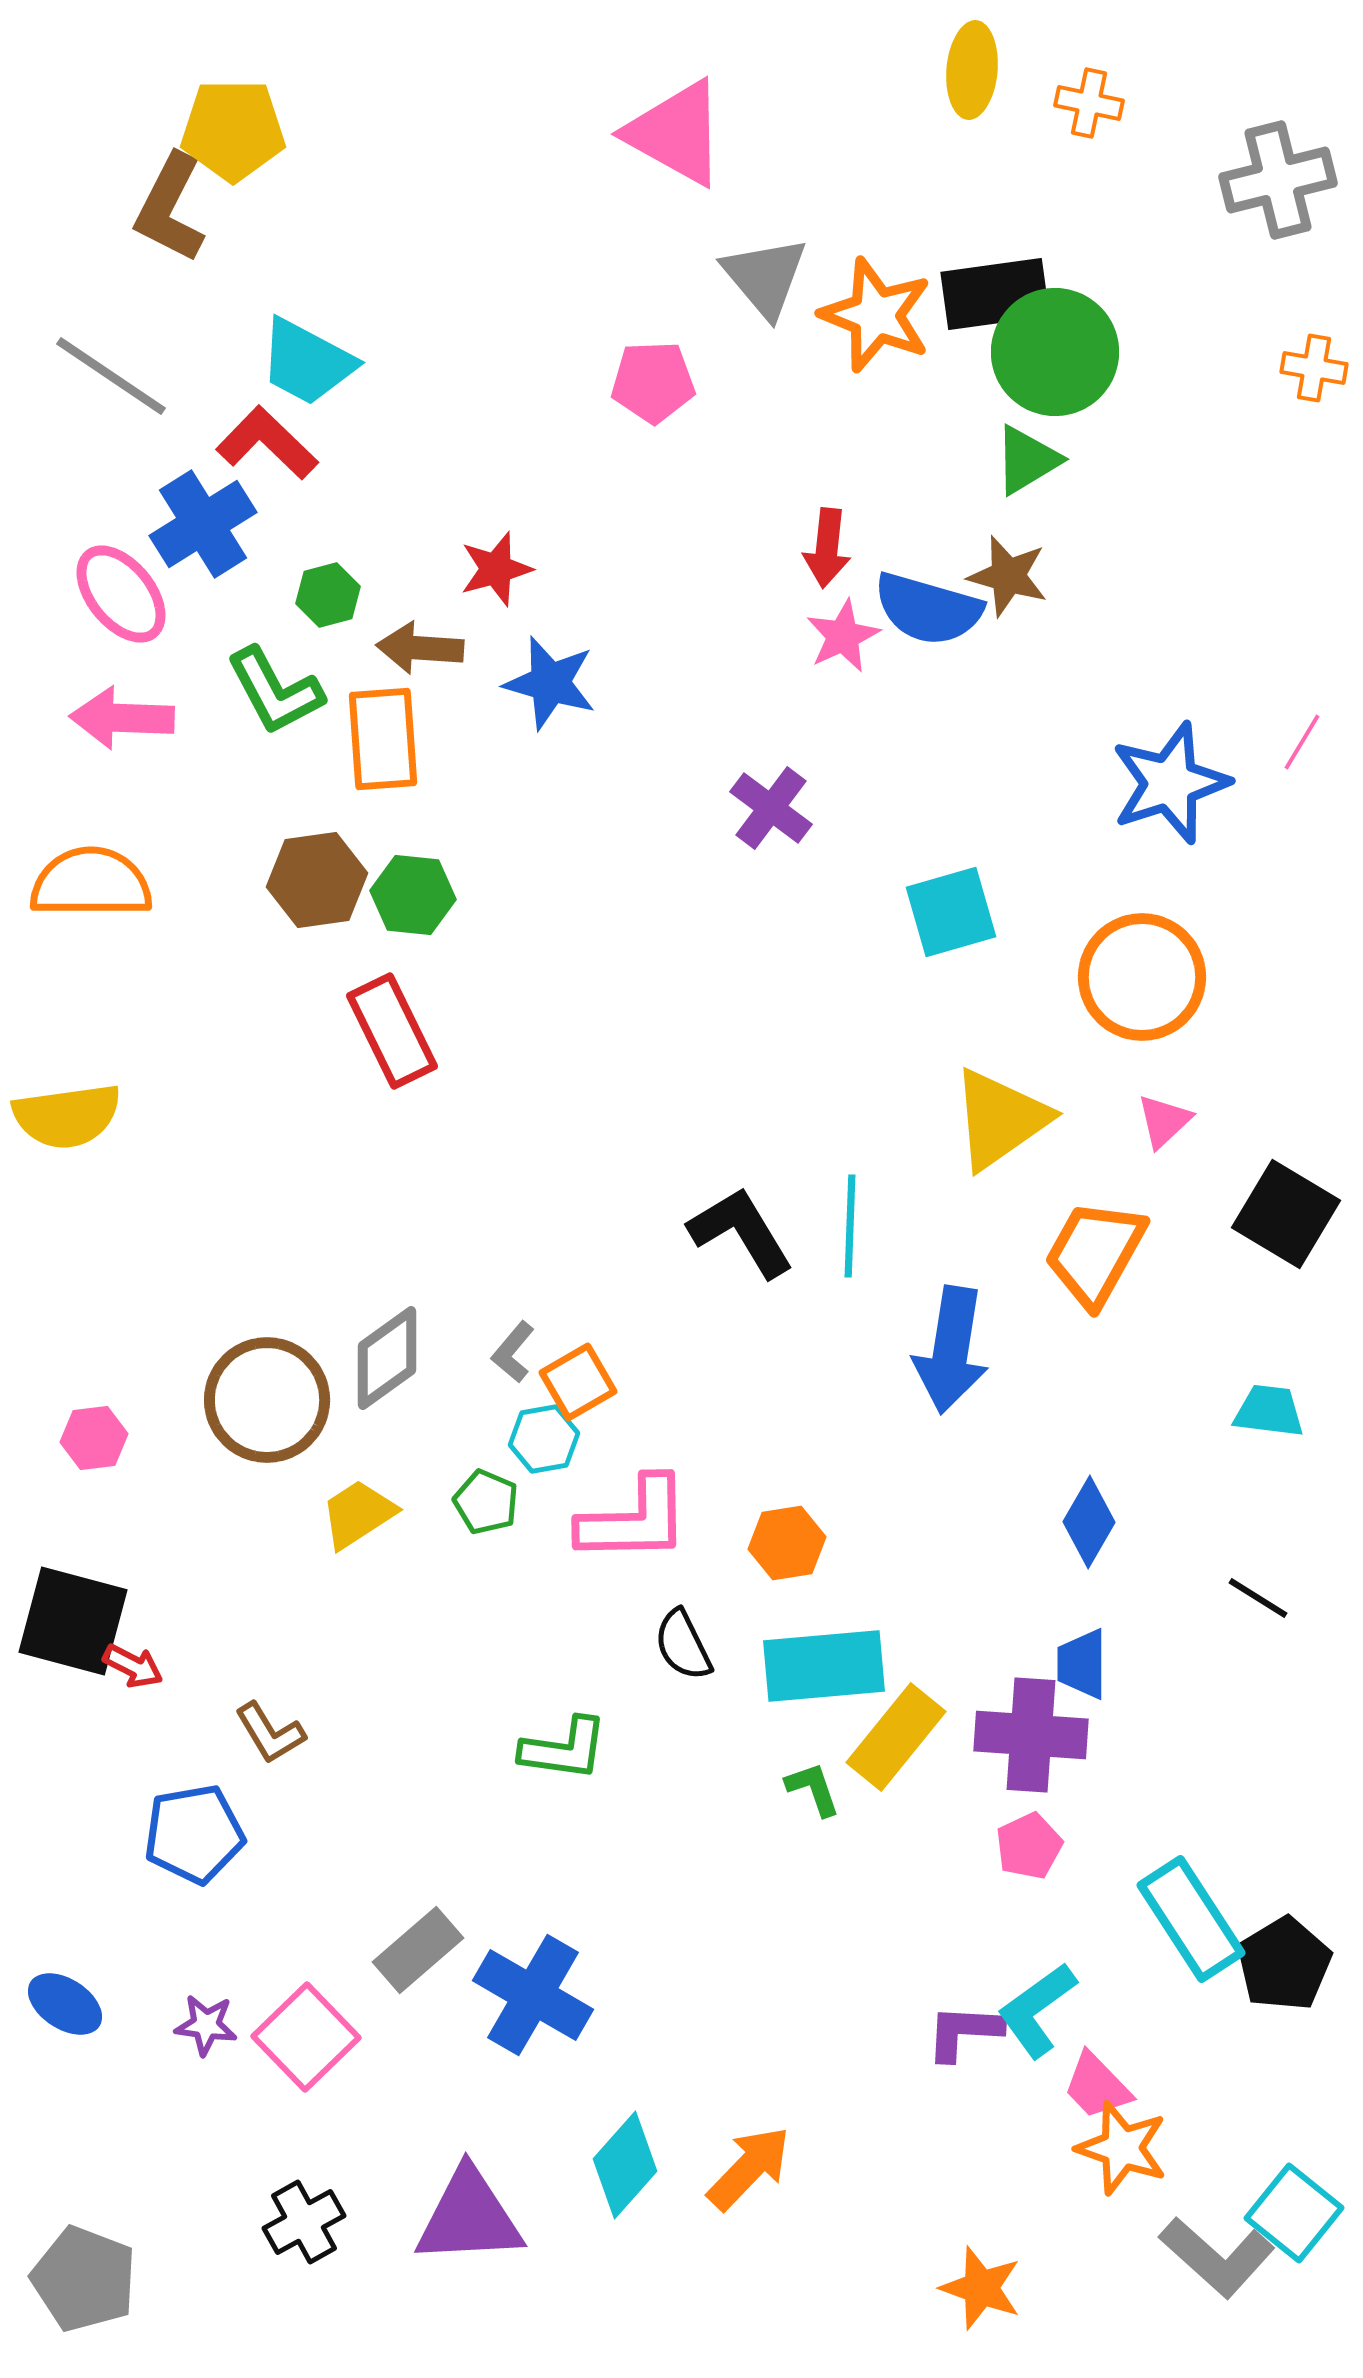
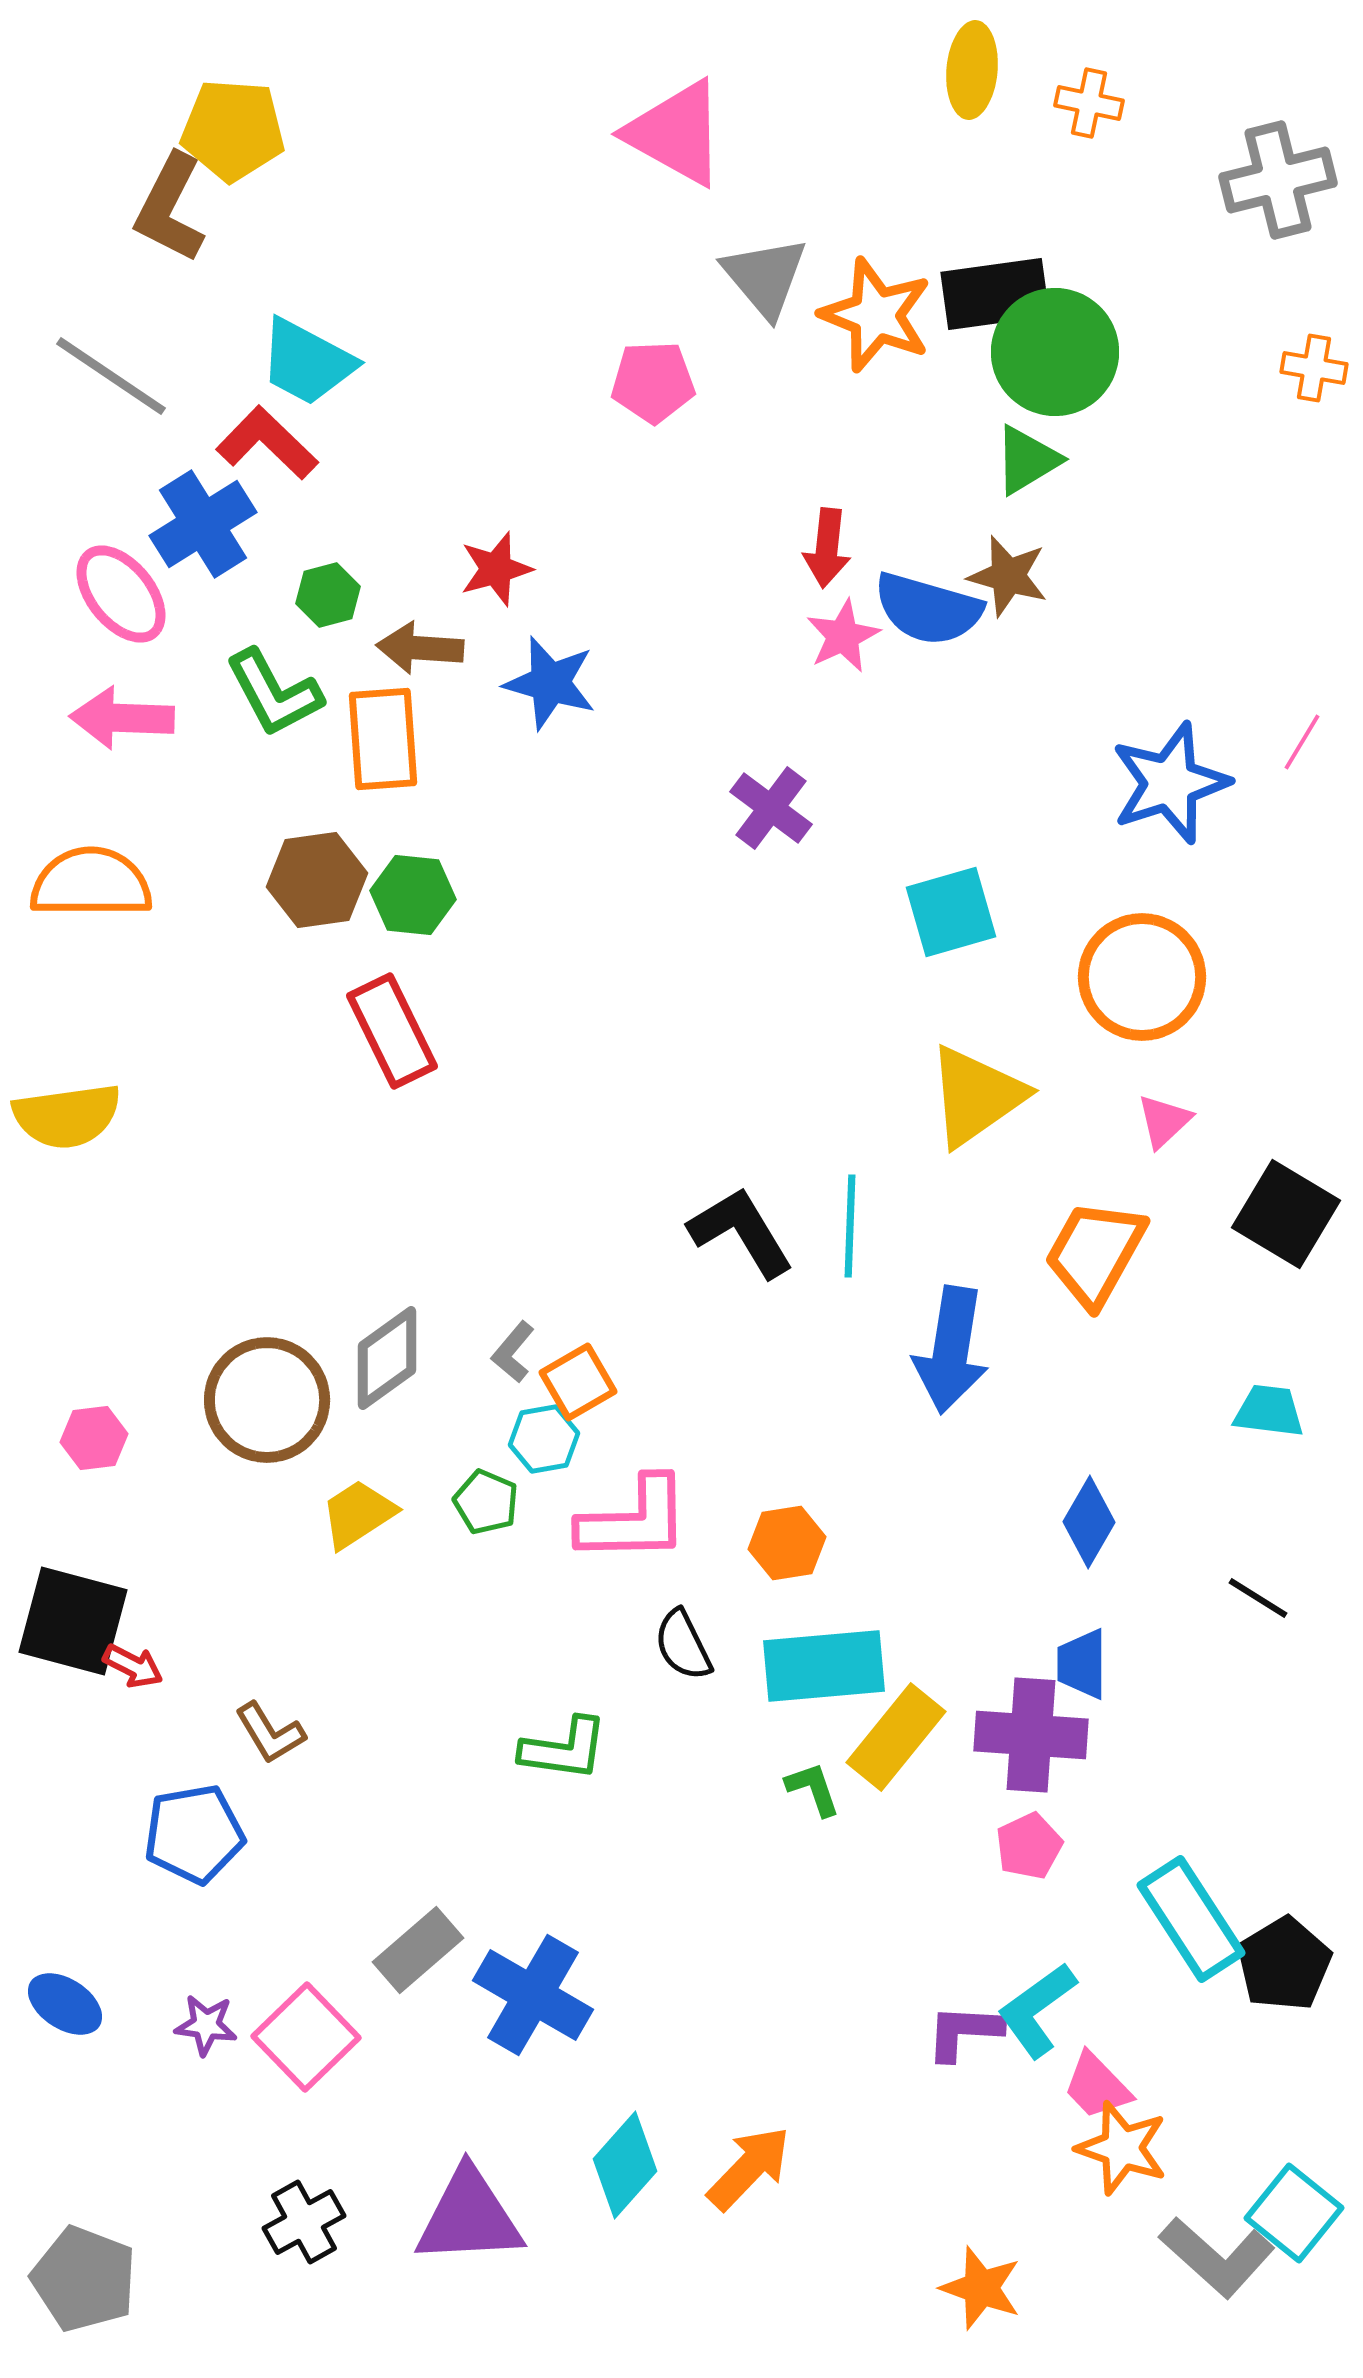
yellow pentagon at (233, 130): rotated 4 degrees clockwise
green L-shape at (275, 691): moved 1 px left, 2 px down
yellow triangle at (1000, 1119): moved 24 px left, 23 px up
